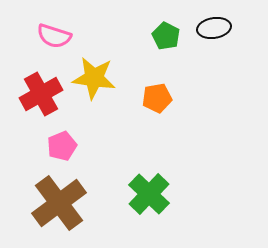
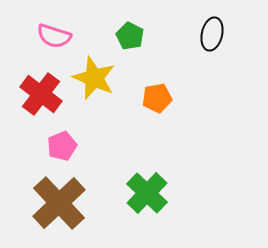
black ellipse: moved 2 px left, 6 px down; rotated 68 degrees counterclockwise
green pentagon: moved 36 px left
yellow star: rotated 15 degrees clockwise
red cross: rotated 24 degrees counterclockwise
green cross: moved 2 px left, 1 px up
brown cross: rotated 6 degrees counterclockwise
